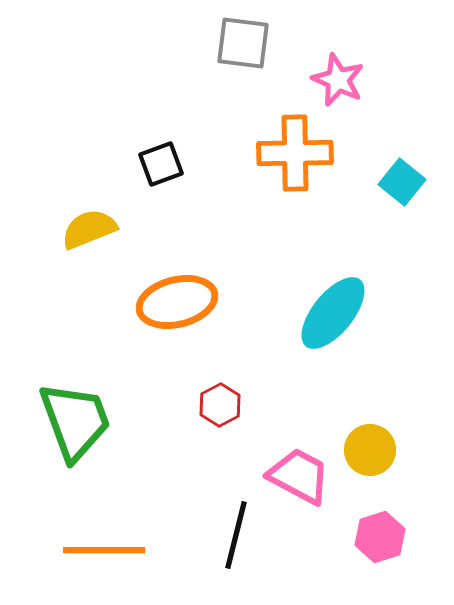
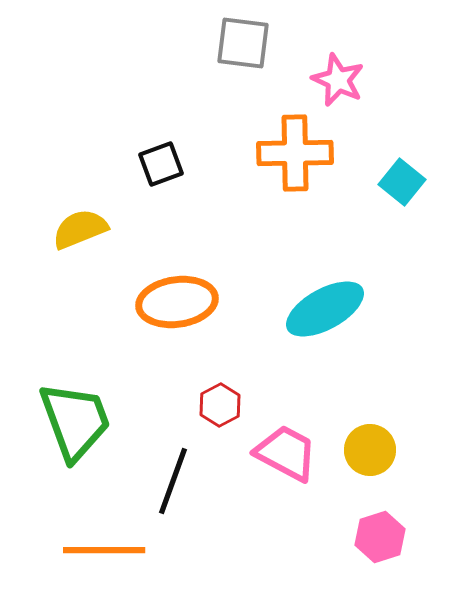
yellow semicircle: moved 9 px left
orange ellipse: rotated 6 degrees clockwise
cyan ellipse: moved 8 px left, 4 px up; rotated 22 degrees clockwise
pink trapezoid: moved 13 px left, 23 px up
black line: moved 63 px left, 54 px up; rotated 6 degrees clockwise
